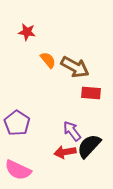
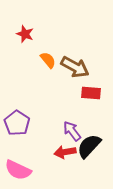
red star: moved 2 px left, 2 px down; rotated 12 degrees clockwise
